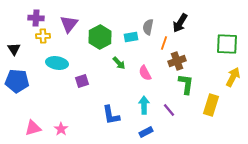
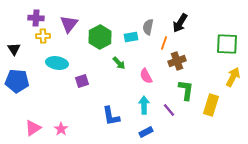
pink semicircle: moved 1 px right, 3 px down
green L-shape: moved 6 px down
blue L-shape: moved 1 px down
pink triangle: rotated 18 degrees counterclockwise
